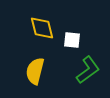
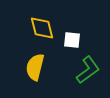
yellow semicircle: moved 4 px up
